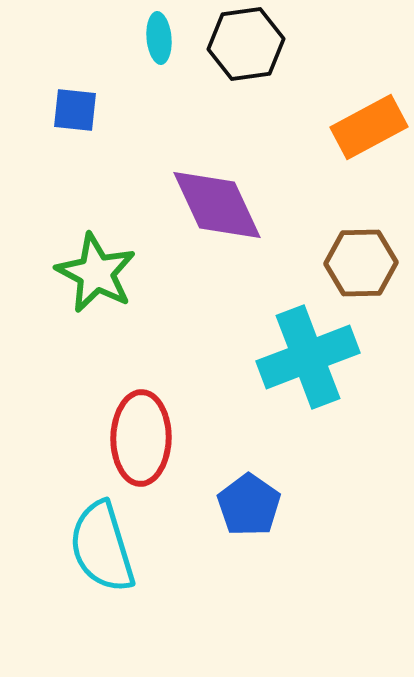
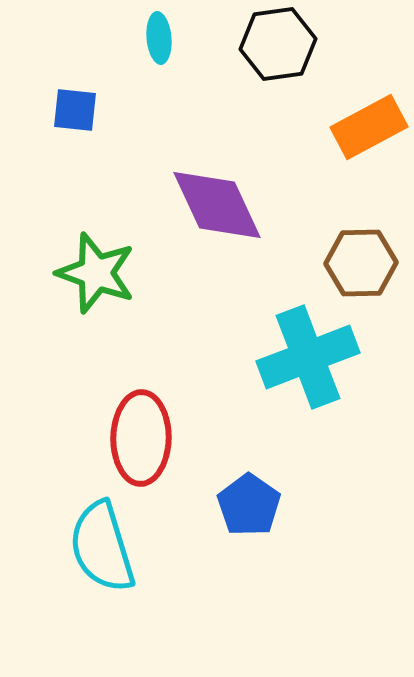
black hexagon: moved 32 px right
green star: rotated 8 degrees counterclockwise
